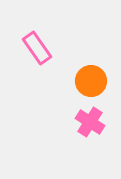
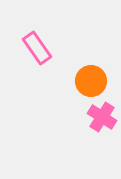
pink cross: moved 12 px right, 5 px up
